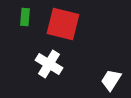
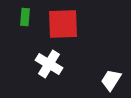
red square: rotated 16 degrees counterclockwise
